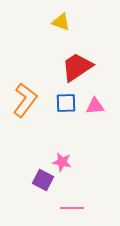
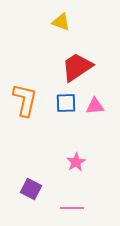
orange L-shape: rotated 24 degrees counterclockwise
pink star: moved 14 px right; rotated 30 degrees clockwise
purple square: moved 12 px left, 9 px down
